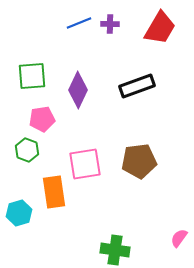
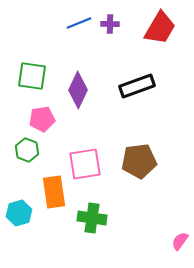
green square: rotated 12 degrees clockwise
pink semicircle: moved 1 px right, 3 px down
green cross: moved 23 px left, 32 px up
